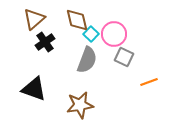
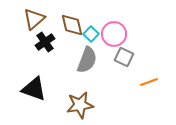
brown diamond: moved 5 px left, 5 px down
